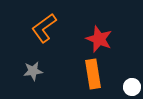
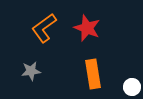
red star: moved 12 px left, 11 px up
gray star: moved 2 px left
